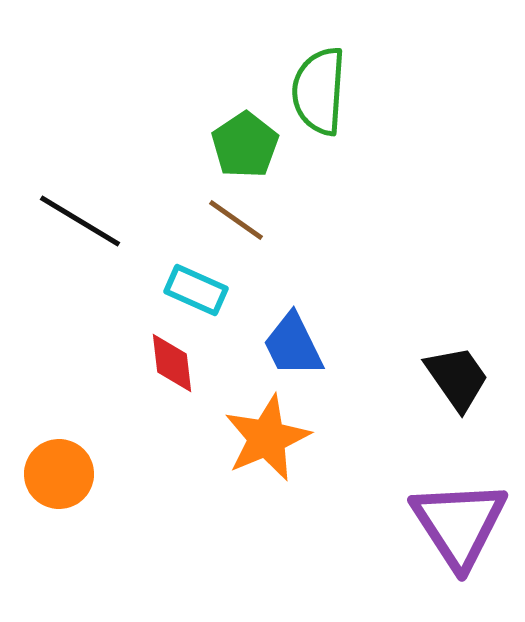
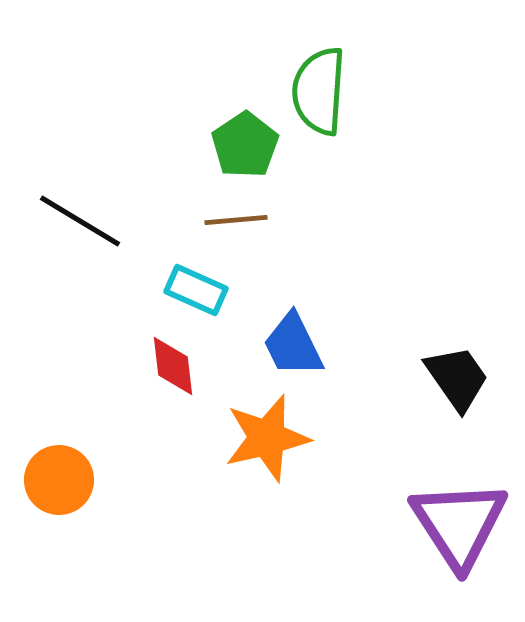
brown line: rotated 40 degrees counterclockwise
red diamond: moved 1 px right, 3 px down
orange star: rotated 10 degrees clockwise
orange circle: moved 6 px down
